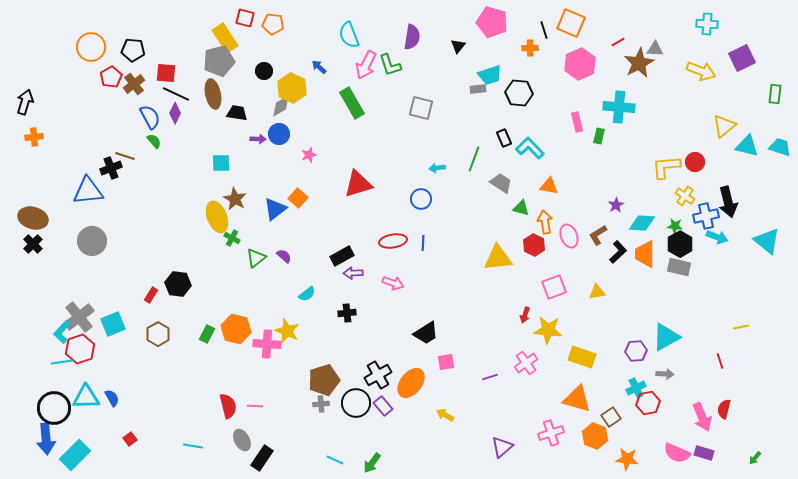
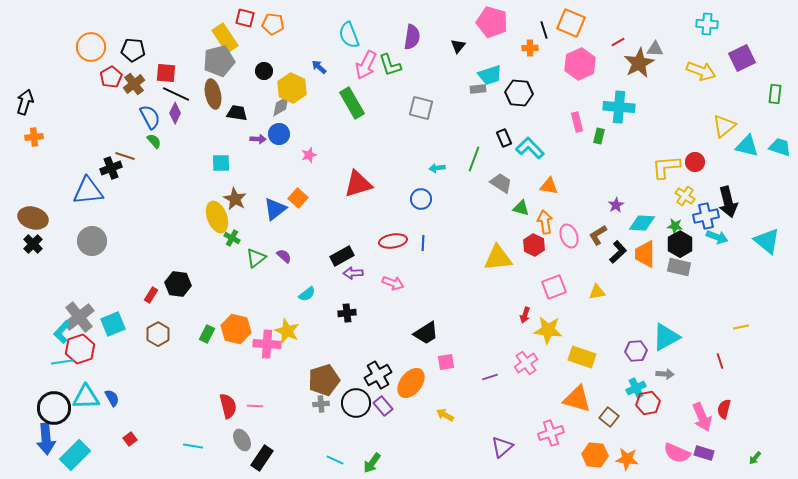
brown square at (611, 417): moved 2 px left; rotated 18 degrees counterclockwise
orange hexagon at (595, 436): moved 19 px down; rotated 15 degrees counterclockwise
